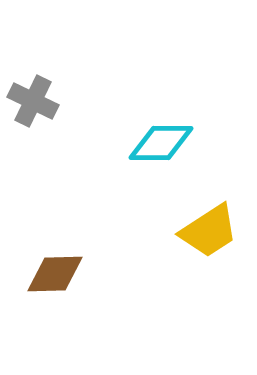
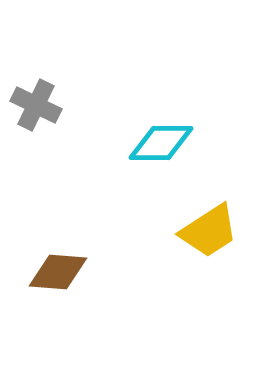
gray cross: moved 3 px right, 4 px down
brown diamond: moved 3 px right, 2 px up; rotated 6 degrees clockwise
